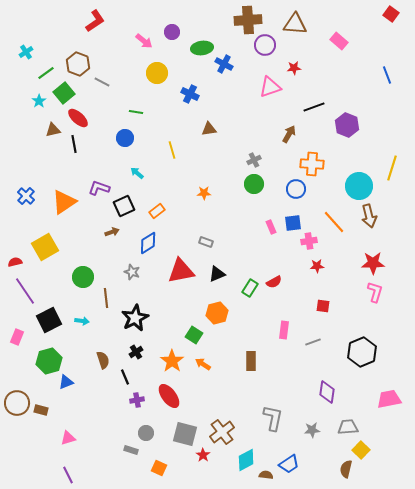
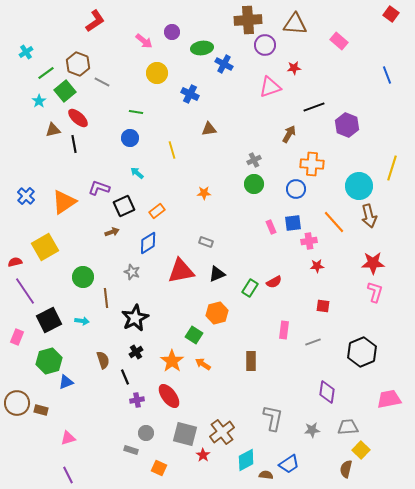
green square at (64, 93): moved 1 px right, 2 px up
blue circle at (125, 138): moved 5 px right
